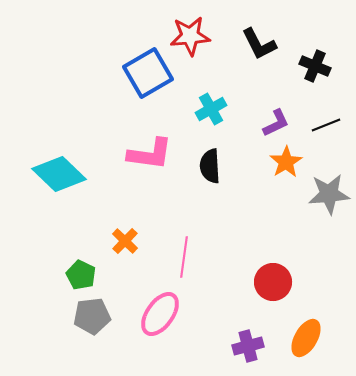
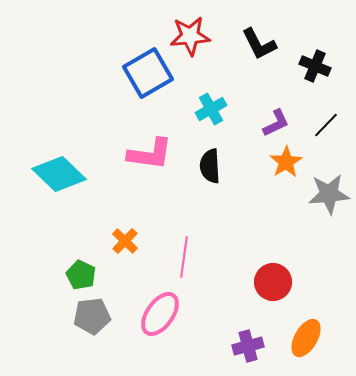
black line: rotated 24 degrees counterclockwise
